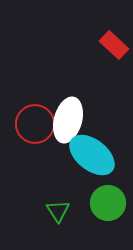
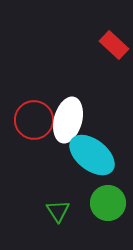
red circle: moved 1 px left, 4 px up
